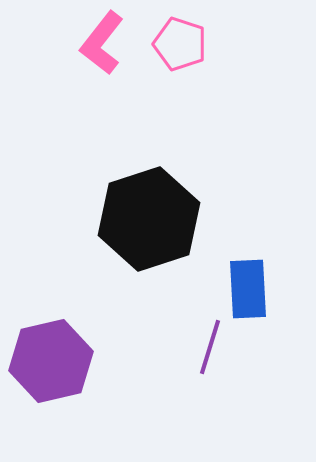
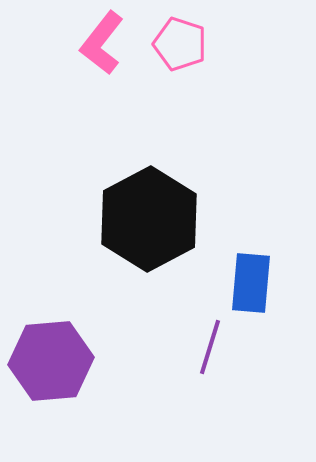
black hexagon: rotated 10 degrees counterclockwise
blue rectangle: moved 3 px right, 6 px up; rotated 8 degrees clockwise
purple hexagon: rotated 8 degrees clockwise
